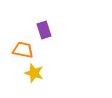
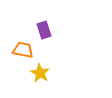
yellow star: moved 6 px right; rotated 12 degrees clockwise
